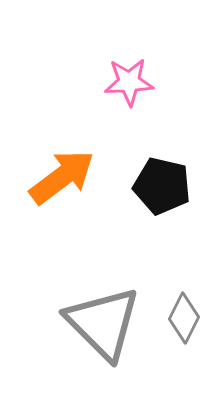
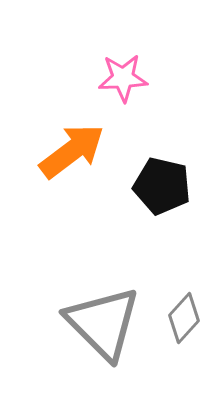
pink star: moved 6 px left, 4 px up
orange arrow: moved 10 px right, 26 px up
gray diamond: rotated 15 degrees clockwise
